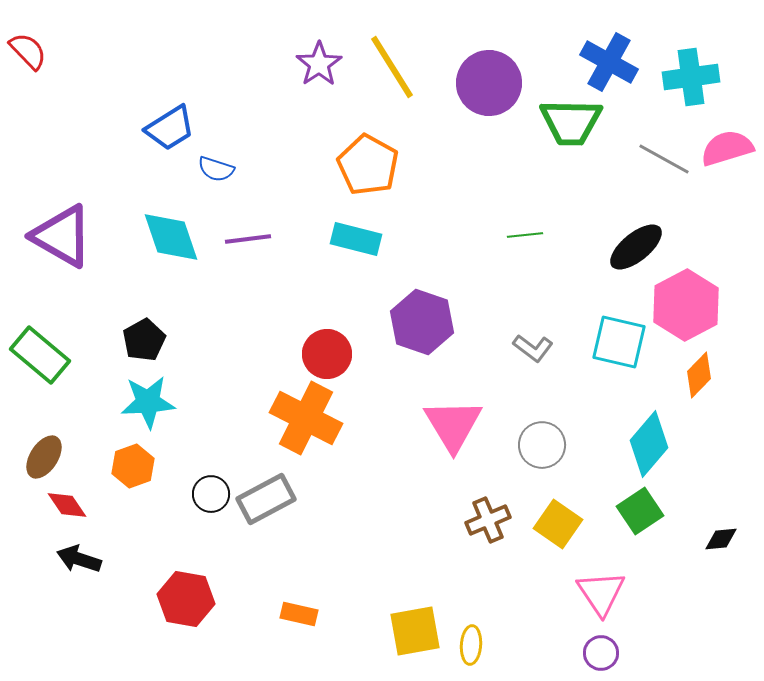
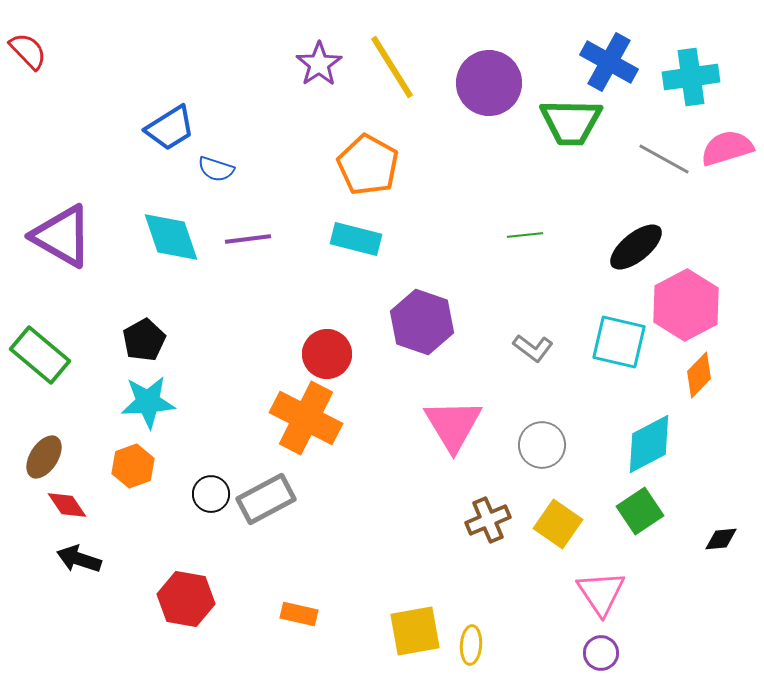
cyan diamond at (649, 444): rotated 22 degrees clockwise
